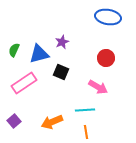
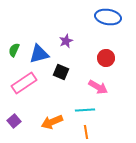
purple star: moved 4 px right, 1 px up
